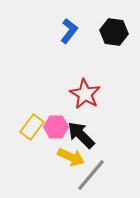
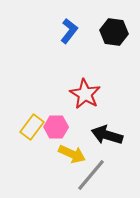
black arrow: moved 26 px right; rotated 28 degrees counterclockwise
yellow arrow: moved 1 px right, 3 px up
